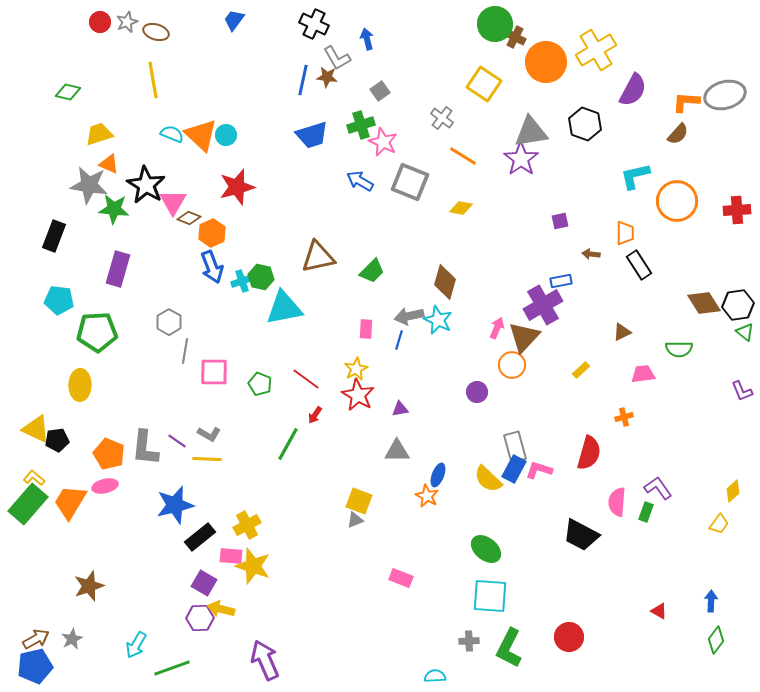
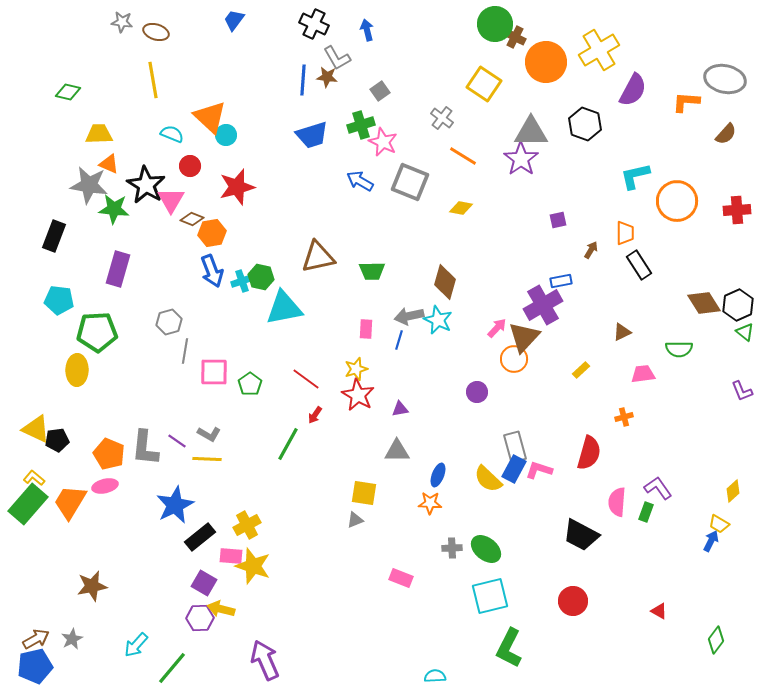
red circle at (100, 22): moved 90 px right, 144 px down
gray star at (127, 22): moved 5 px left; rotated 30 degrees clockwise
blue arrow at (367, 39): moved 9 px up
yellow cross at (596, 50): moved 3 px right
blue line at (303, 80): rotated 8 degrees counterclockwise
gray ellipse at (725, 95): moved 16 px up; rotated 27 degrees clockwise
gray triangle at (531, 132): rotated 9 degrees clockwise
yellow trapezoid at (99, 134): rotated 16 degrees clockwise
brown semicircle at (678, 134): moved 48 px right
orange triangle at (201, 135): moved 9 px right, 18 px up
pink triangle at (173, 202): moved 2 px left, 2 px up
brown diamond at (189, 218): moved 3 px right, 1 px down
purple square at (560, 221): moved 2 px left, 1 px up
orange hexagon at (212, 233): rotated 16 degrees clockwise
brown arrow at (591, 254): moved 4 px up; rotated 114 degrees clockwise
blue arrow at (212, 267): moved 4 px down
green trapezoid at (372, 271): rotated 44 degrees clockwise
black hexagon at (738, 305): rotated 16 degrees counterclockwise
gray hexagon at (169, 322): rotated 15 degrees clockwise
pink arrow at (497, 328): rotated 20 degrees clockwise
orange circle at (512, 365): moved 2 px right, 6 px up
yellow star at (356, 369): rotated 10 degrees clockwise
green pentagon at (260, 384): moved 10 px left; rotated 15 degrees clockwise
yellow ellipse at (80, 385): moved 3 px left, 15 px up
orange star at (427, 496): moved 3 px right, 7 px down; rotated 25 degrees counterclockwise
yellow square at (359, 501): moved 5 px right, 8 px up; rotated 12 degrees counterclockwise
blue star at (175, 505): rotated 12 degrees counterclockwise
yellow trapezoid at (719, 524): rotated 85 degrees clockwise
brown star at (89, 586): moved 3 px right; rotated 8 degrees clockwise
cyan square at (490, 596): rotated 18 degrees counterclockwise
blue arrow at (711, 601): moved 60 px up; rotated 25 degrees clockwise
red circle at (569, 637): moved 4 px right, 36 px up
gray cross at (469, 641): moved 17 px left, 93 px up
cyan arrow at (136, 645): rotated 12 degrees clockwise
green line at (172, 668): rotated 30 degrees counterclockwise
